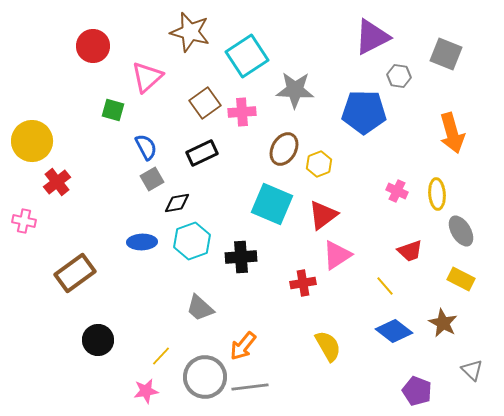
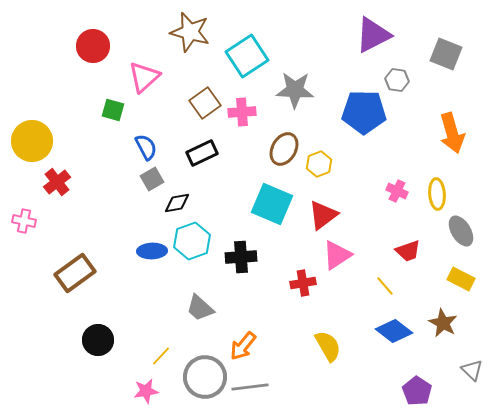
purple triangle at (372, 37): moved 1 px right, 2 px up
gray hexagon at (399, 76): moved 2 px left, 4 px down
pink triangle at (147, 77): moved 3 px left
blue ellipse at (142, 242): moved 10 px right, 9 px down
red trapezoid at (410, 251): moved 2 px left
purple pentagon at (417, 391): rotated 12 degrees clockwise
